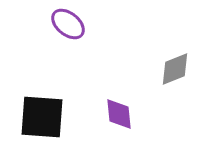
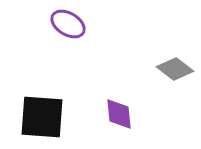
purple ellipse: rotated 8 degrees counterclockwise
gray diamond: rotated 60 degrees clockwise
